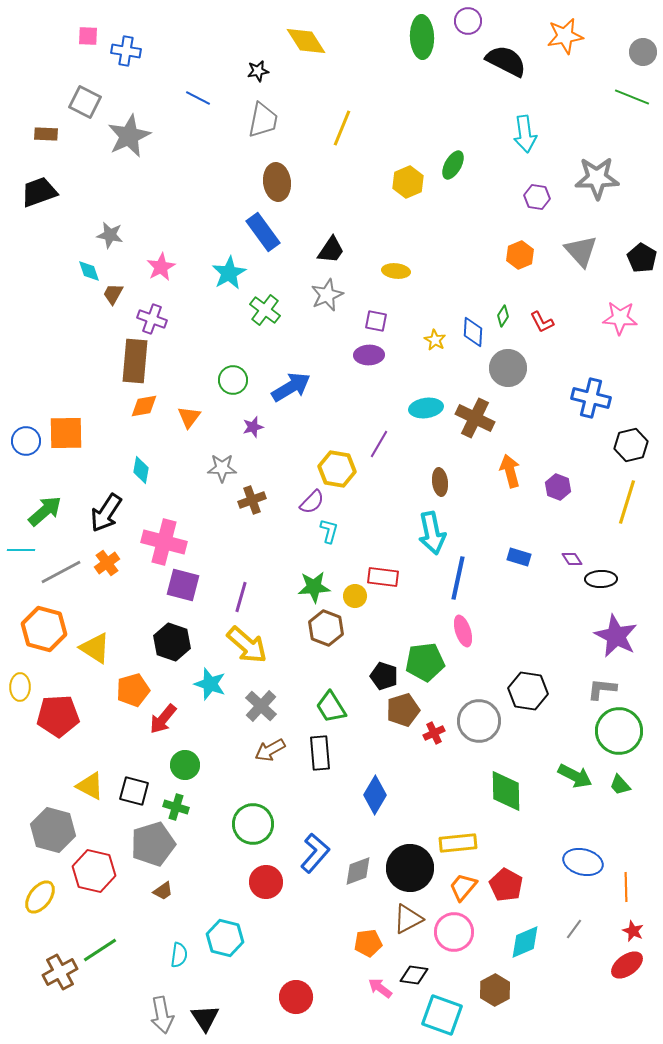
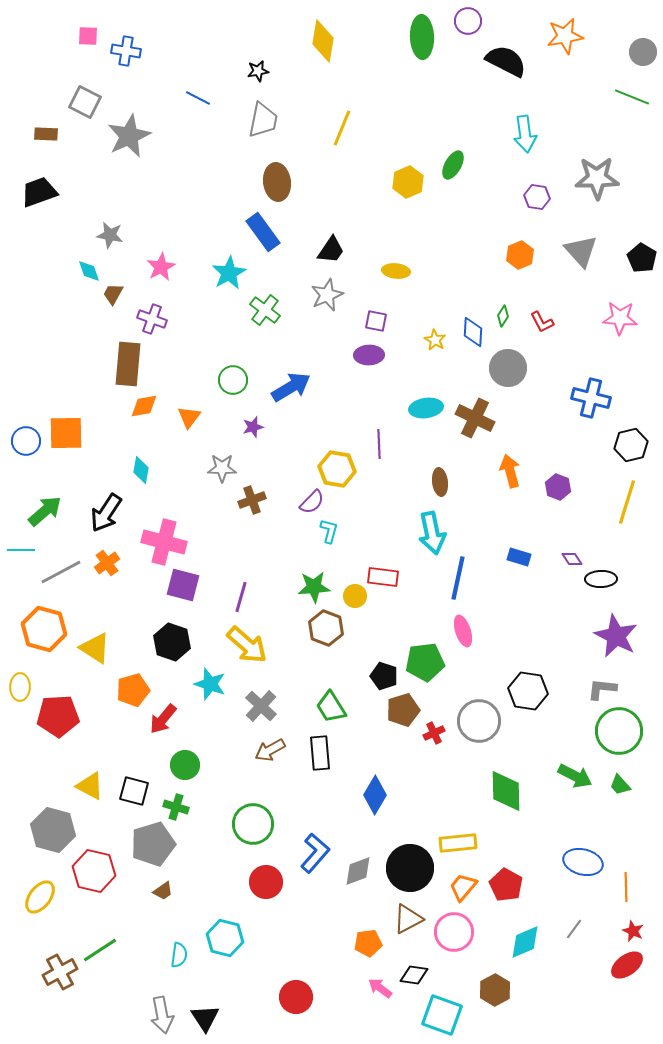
yellow diamond at (306, 41): moved 17 px right; rotated 42 degrees clockwise
brown rectangle at (135, 361): moved 7 px left, 3 px down
purple line at (379, 444): rotated 32 degrees counterclockwise
